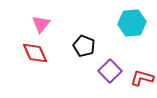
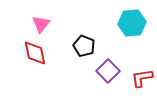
red diamond: rotated 12 degrees clockwise
purple square: moved 2 px left
red L-shape: rotated 25 degrees counterclockwise
